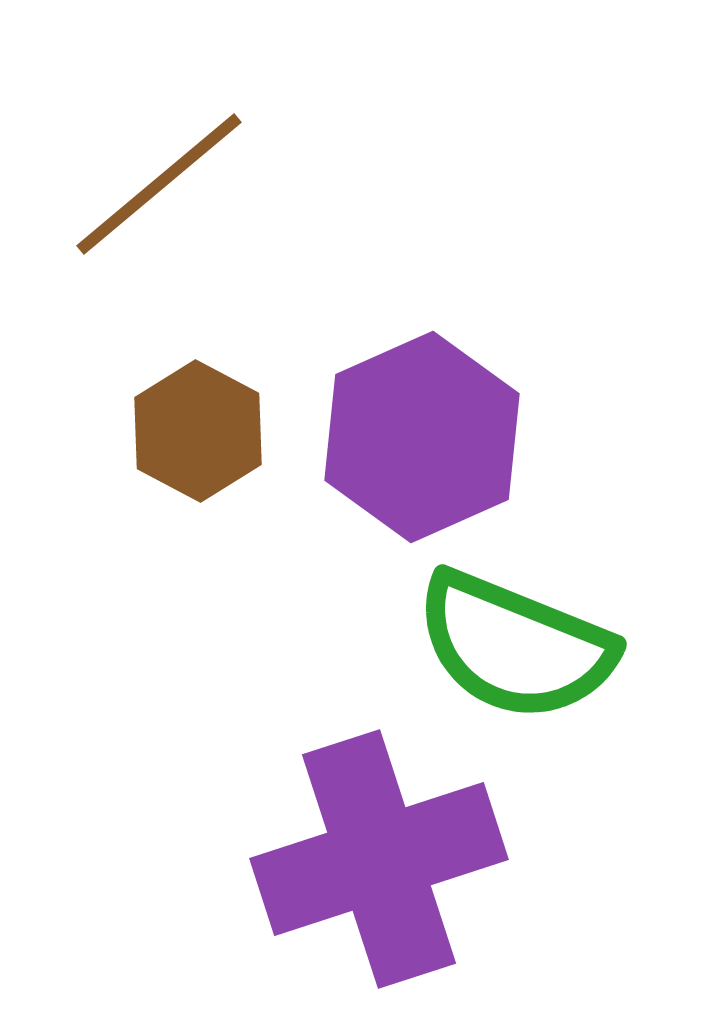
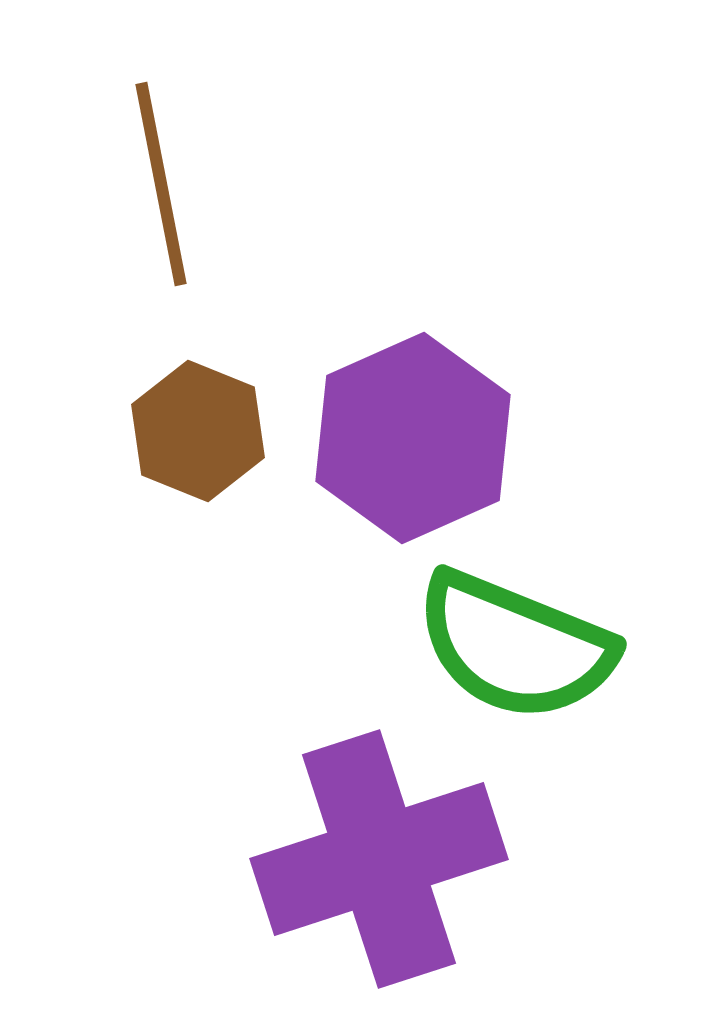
brown line: moved 2 px right; rotated 61 degrees counterclockwise
brown hexagon: rotated 6 degrees counterclockwise
purple hexagon: moved 9 px left, 1 px down
